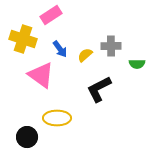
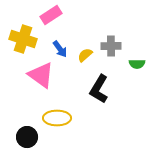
black L-shape: rotated 32 degrees counterclockwise
